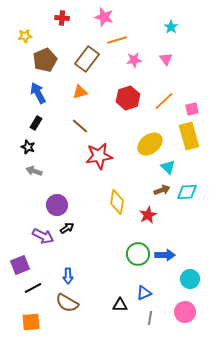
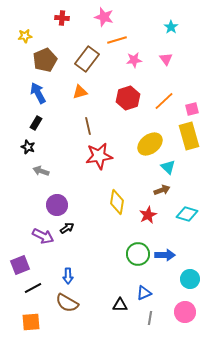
brown line at (80, 126): moved 8 px right; rotated 36 degrees clockwise
gray arrow at (34, 171): moved 7 px right
cyan diamond at (187, 192): moved 22 px down; rotated 20 degrees clockwise
